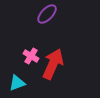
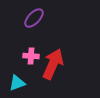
purple ellipse: moved 13 px left, 4 px down
pink cross: rotated 28 degrees counterclockwise
